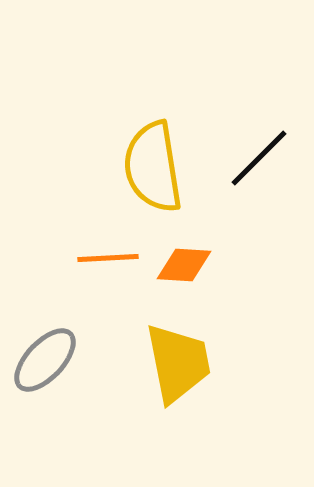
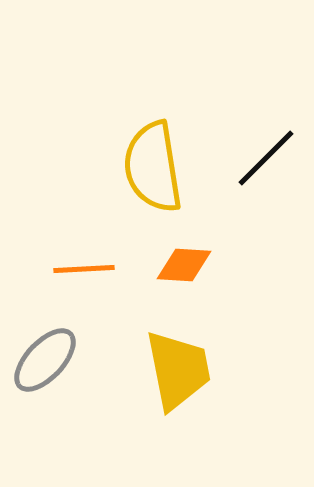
black line: moved 7 px right
orange line: moved 24 px left, 11 px down
yellow trapezoid: moved 7 px down
